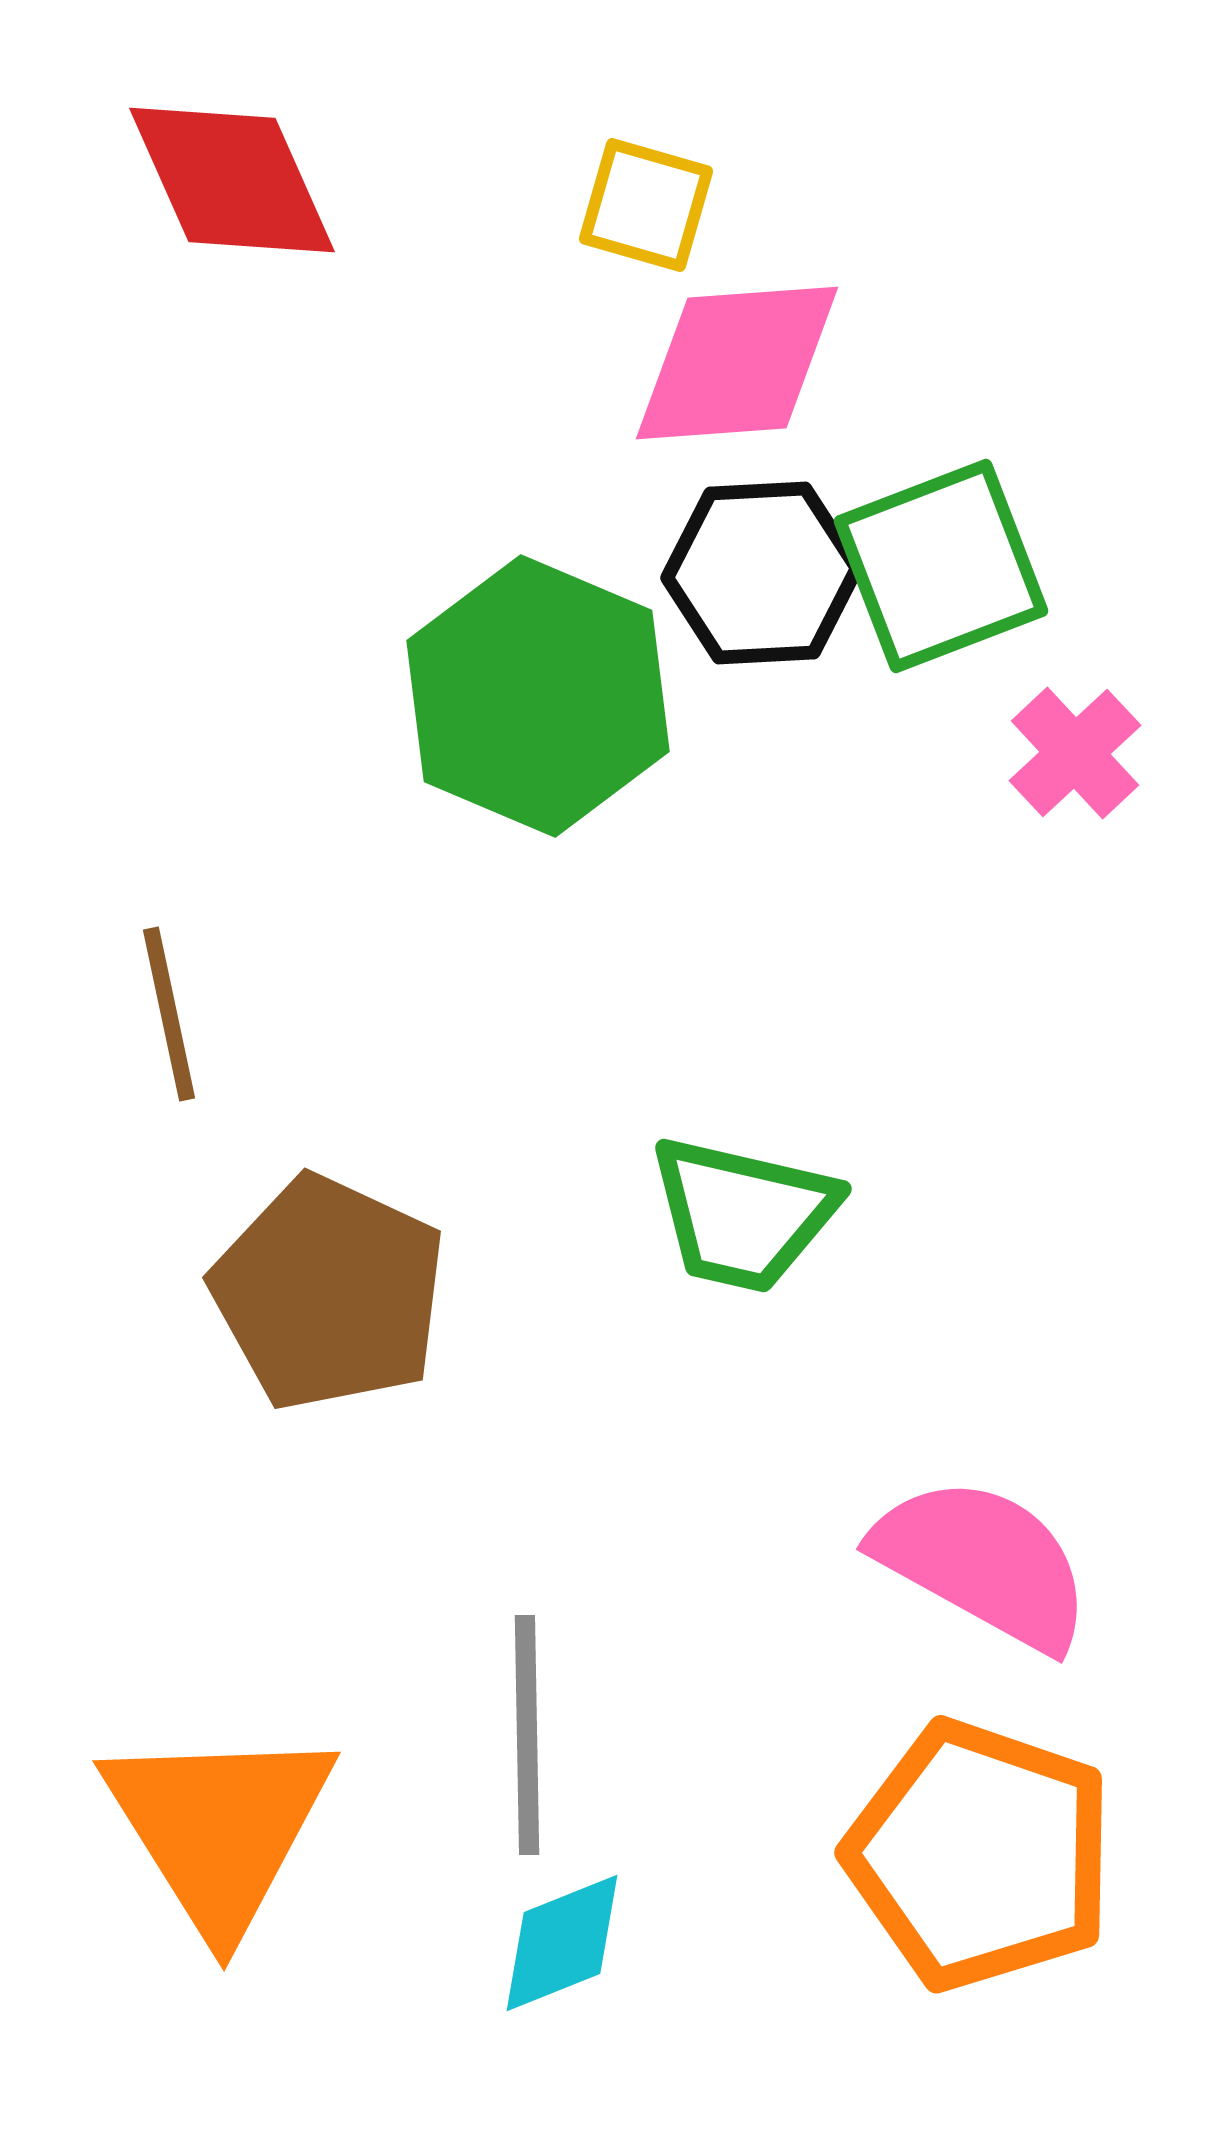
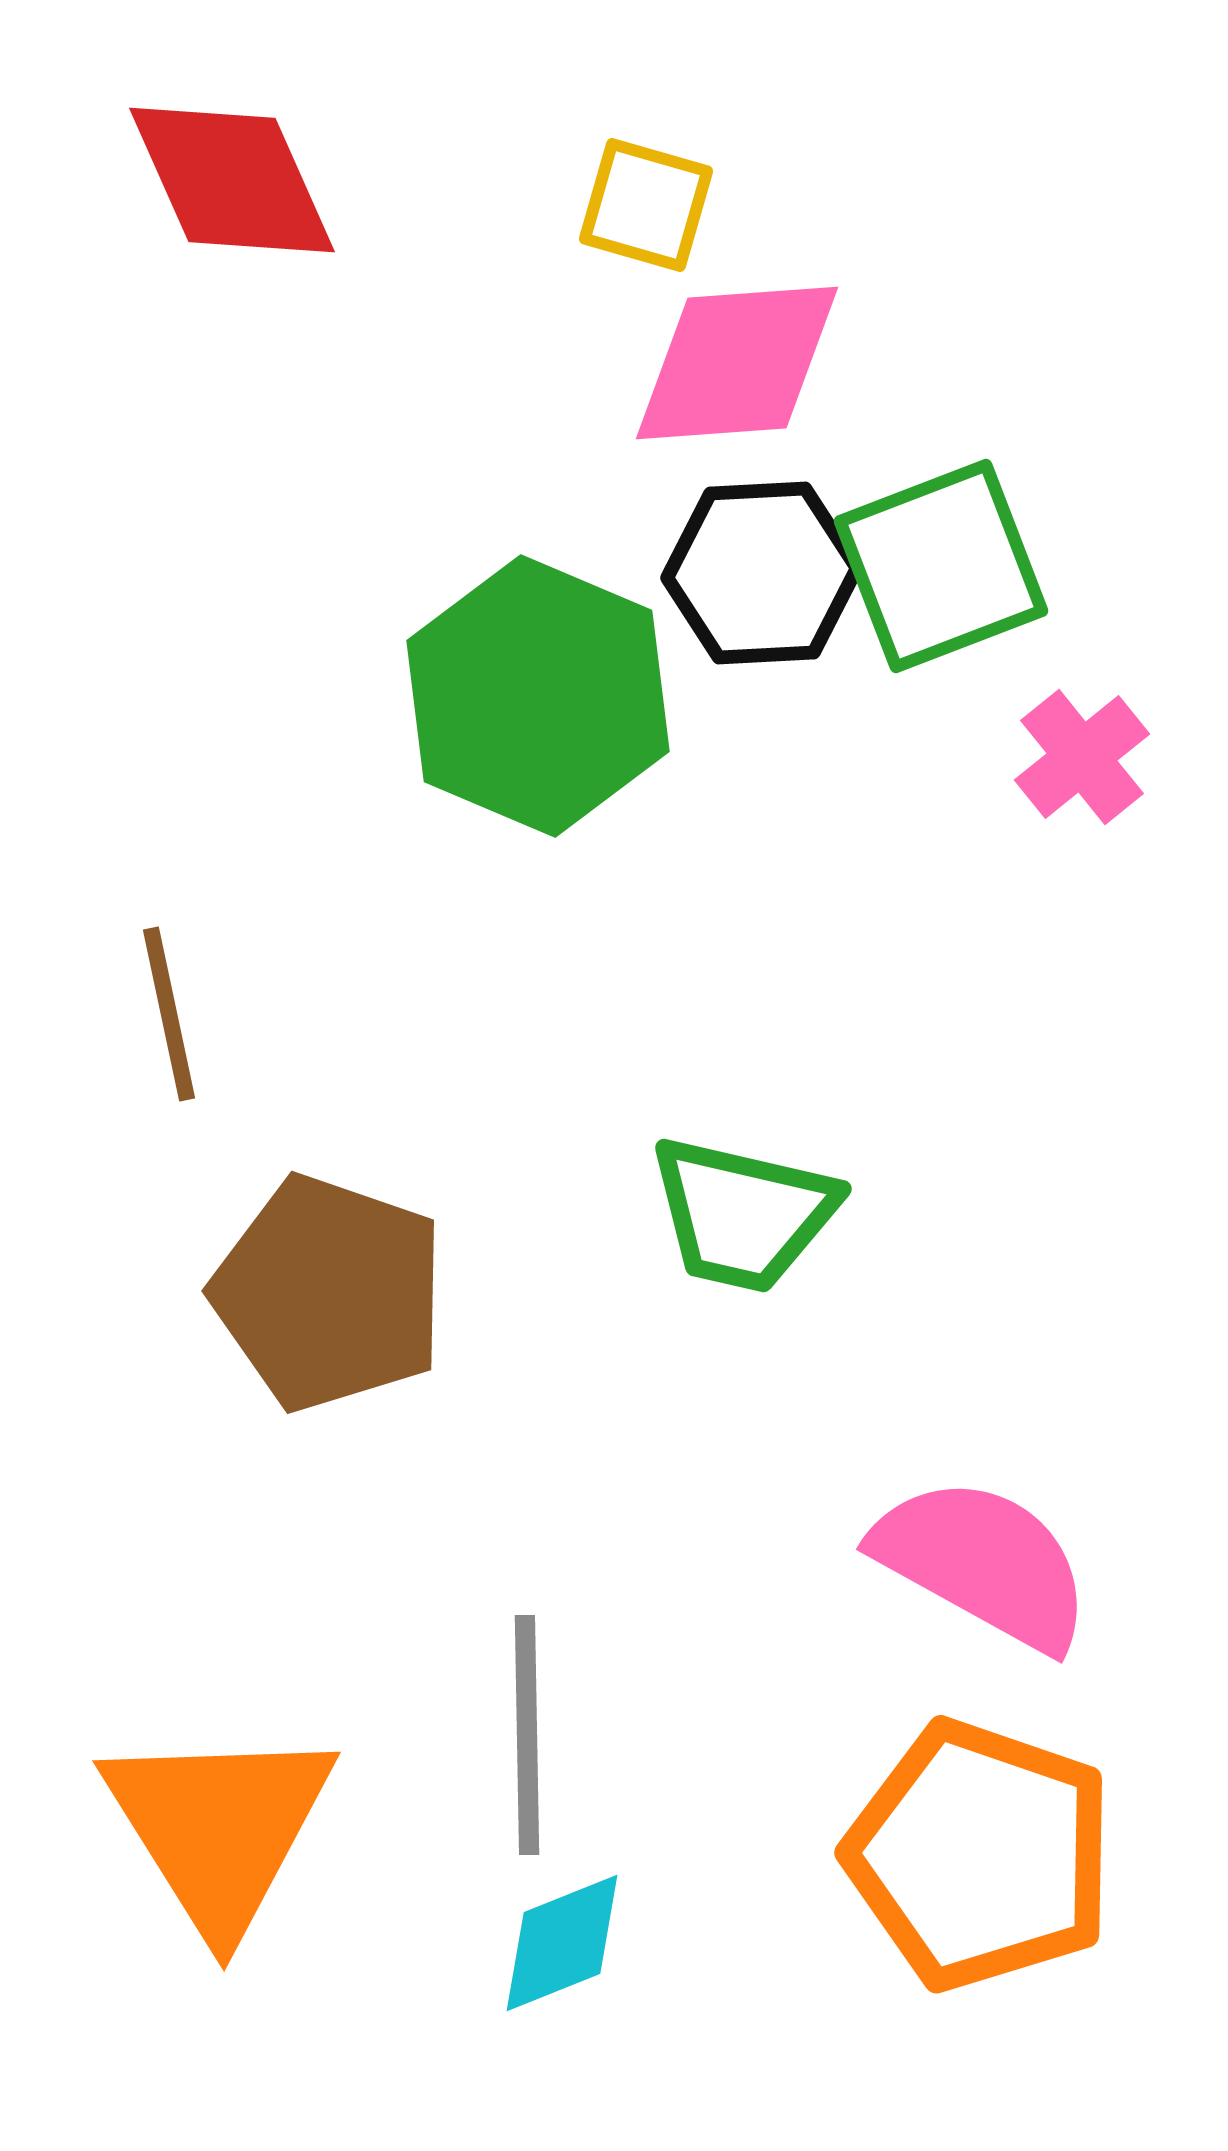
pink cross: moved 7 px right, 4 px down; rotated 4 degrees clockwise
brown pentagon: rotated 6 degrees counterclockwise
